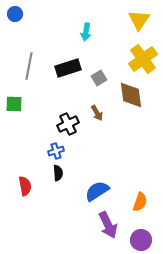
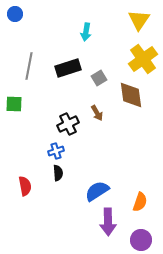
purple arrow: moved 3 px up; rotated 24 degrees clockwise
